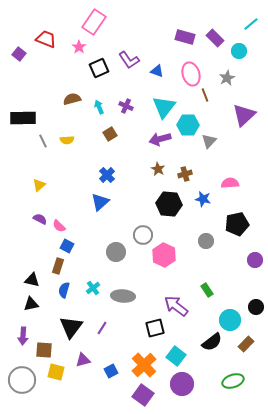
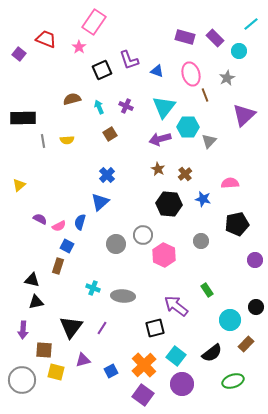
purple L-shape at (129, 60): rotated 15 degrees clockwise
black square at (99, 68): moved 3 px right, 2 px down
cyan hexagon at (188, 125): moved 2 px down
gray line at (43, 141): rotated 16 degrees clockwise
brown cross at (185, 174): rotated 24 degrees counterclockwise
yellow triangle at (39, 185): moved 20 px left
pink semicircle at (59, 226): rotated 72 degrees counterclockwise
gray circle at (206, 241): moved 5 px left
gray circle at (116, 252): moved 8 px up
cyan cross at (93, 288): rotated 32 degrees counterclockwise
blue semicircle at (64, 290): moved 16 px right, 68 px up
black triangle at (31, 304): moved 5 px right, 2 px up
purple arrow at (23, 336): moved 6 px up
black semicircle at (212, 342): moved 11 px down
